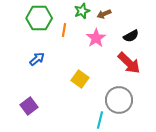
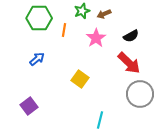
gray circle: moved 21 px right, 6 px up
